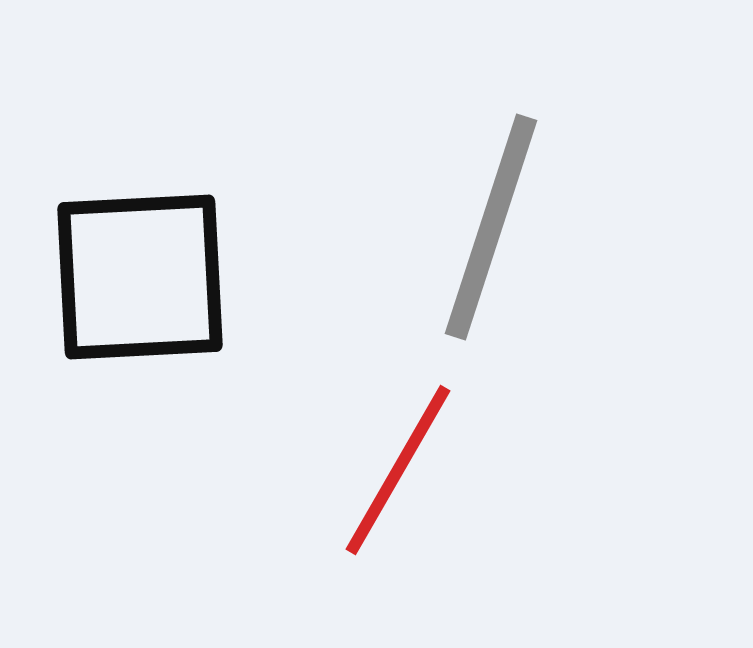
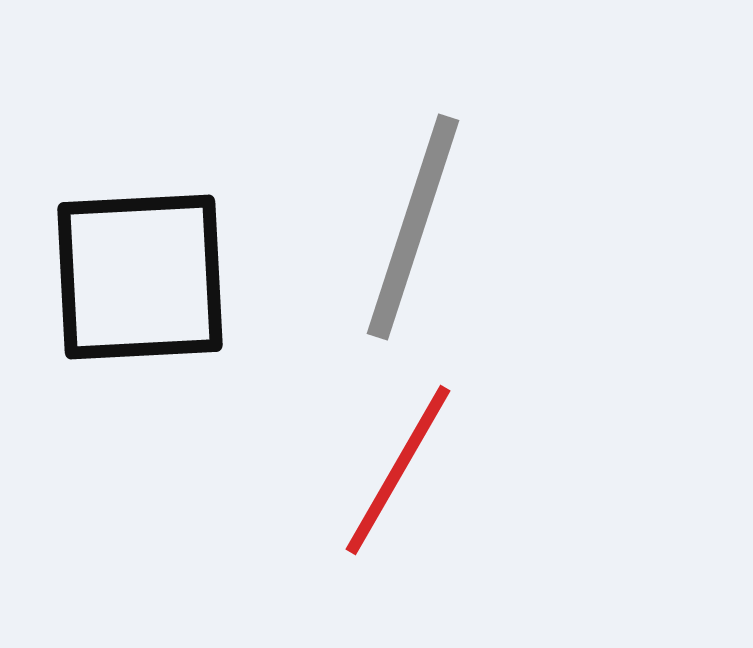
gray line: moved 78 px left
